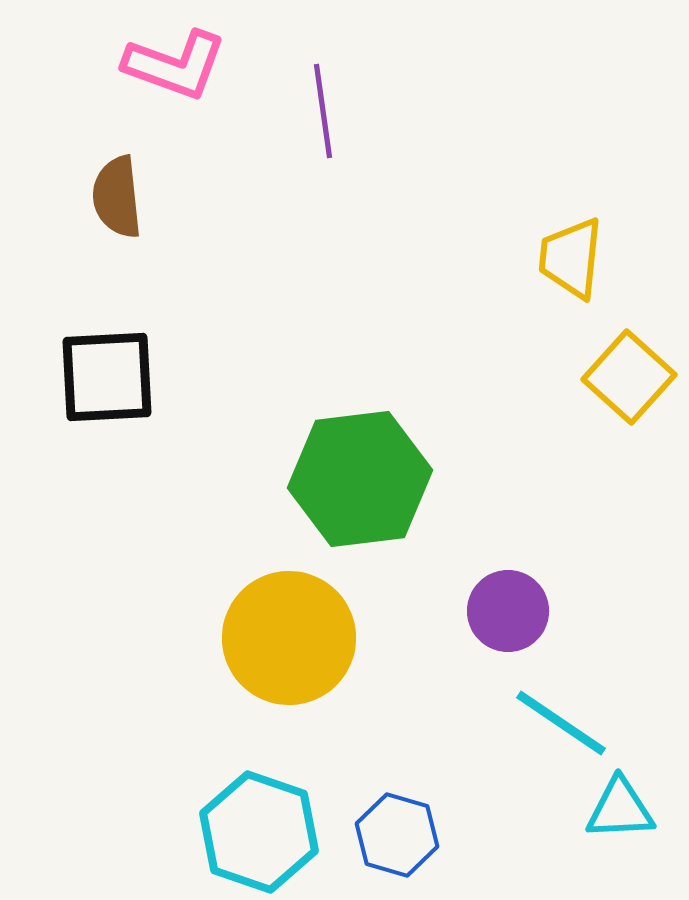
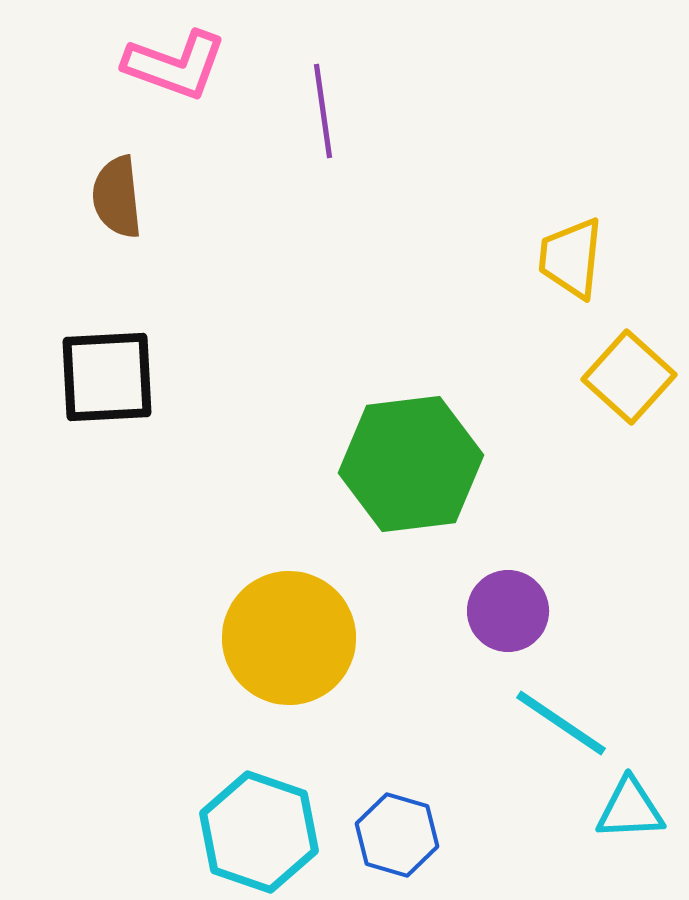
green hexagon: moved 51 px right, 15 px up
cyan triangle: moved 10 px right
